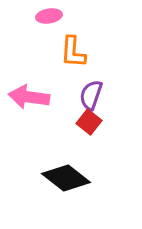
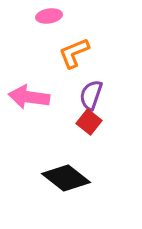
orange L-shape: moved 1 px right, 1 px down; rotated 64 degrees clockwise
